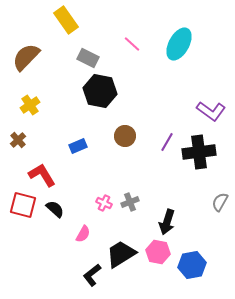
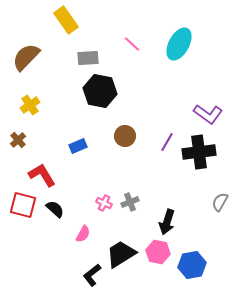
gray rectangle: rotated 30 degrees counterclockwise
purple L-shape: moved 3 px left, 3 px down
